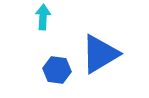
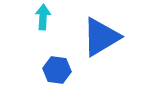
blue triangle: moved 1 px right, 17 px up
